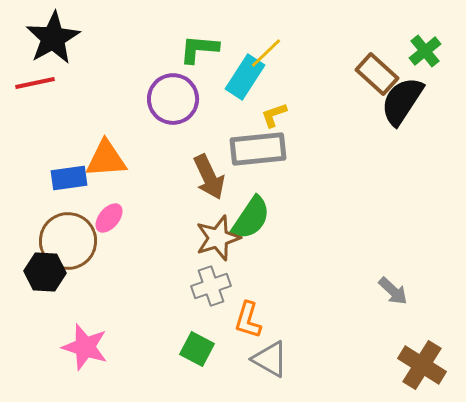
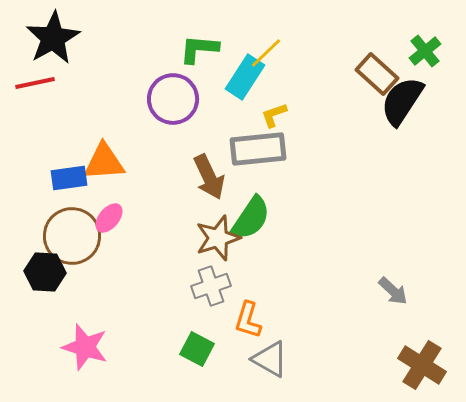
orange triangle: moved 2 px left, 3 px down
brown circle: moved 4 px right, 5 px up
